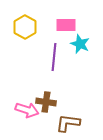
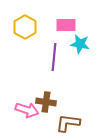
cyan star: rotated 12 degrees counterclockwise
